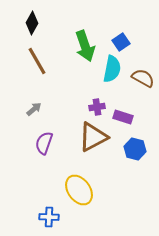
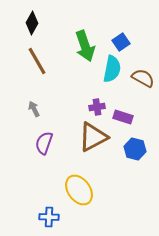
gray arrow: rotated 77 degrees counterclockwise
